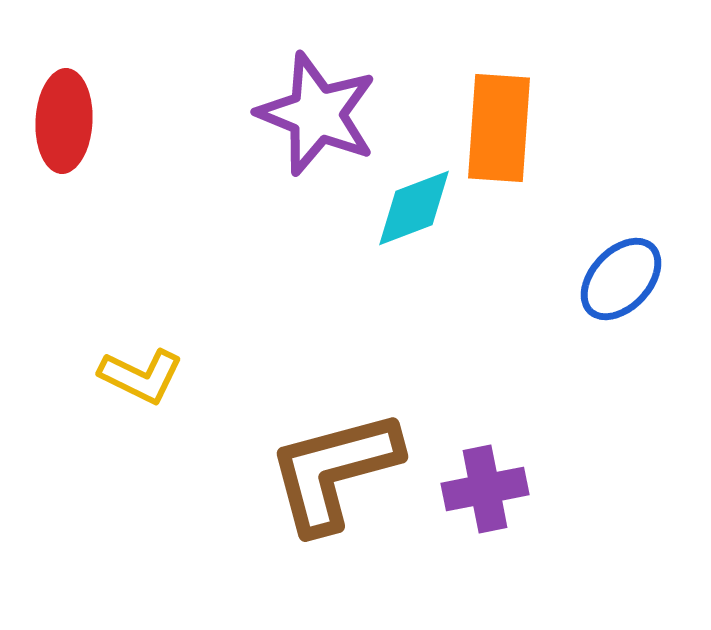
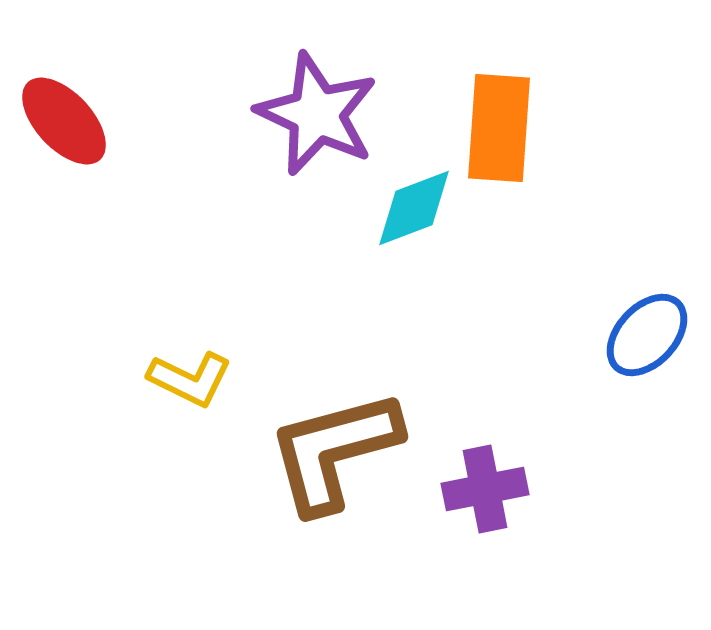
purple star: rotated 3 degrees clockwise
red ellipse: rotated 46 degrees counterclockwise
blue ellipse: moved 26 px right, 56 px down
yellow L-shape: moved 49 px right, 3 px down
brown L-shape: moved 20 px up
